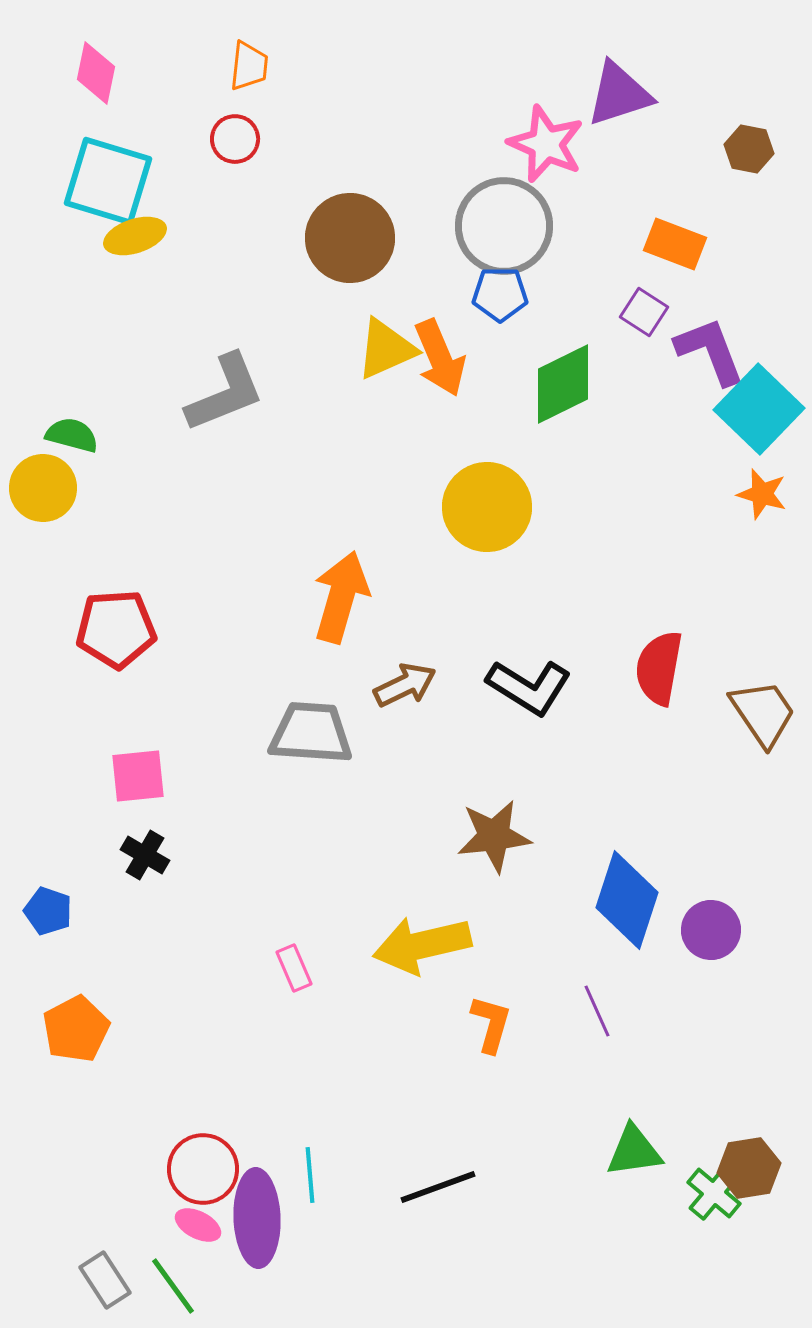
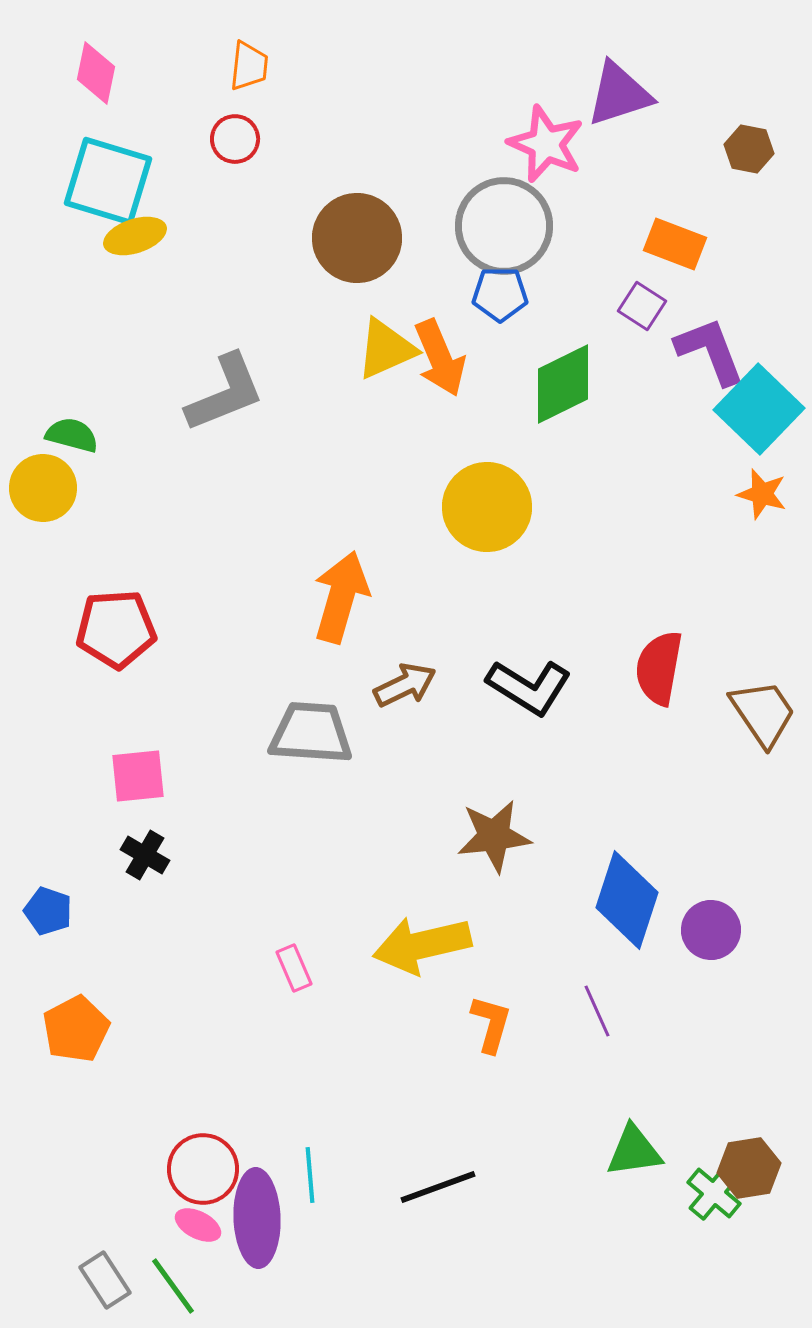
brown circle at (350, 238): moved 7 px right
purple square at (644, 312): moved 2 px left, 6 px up
